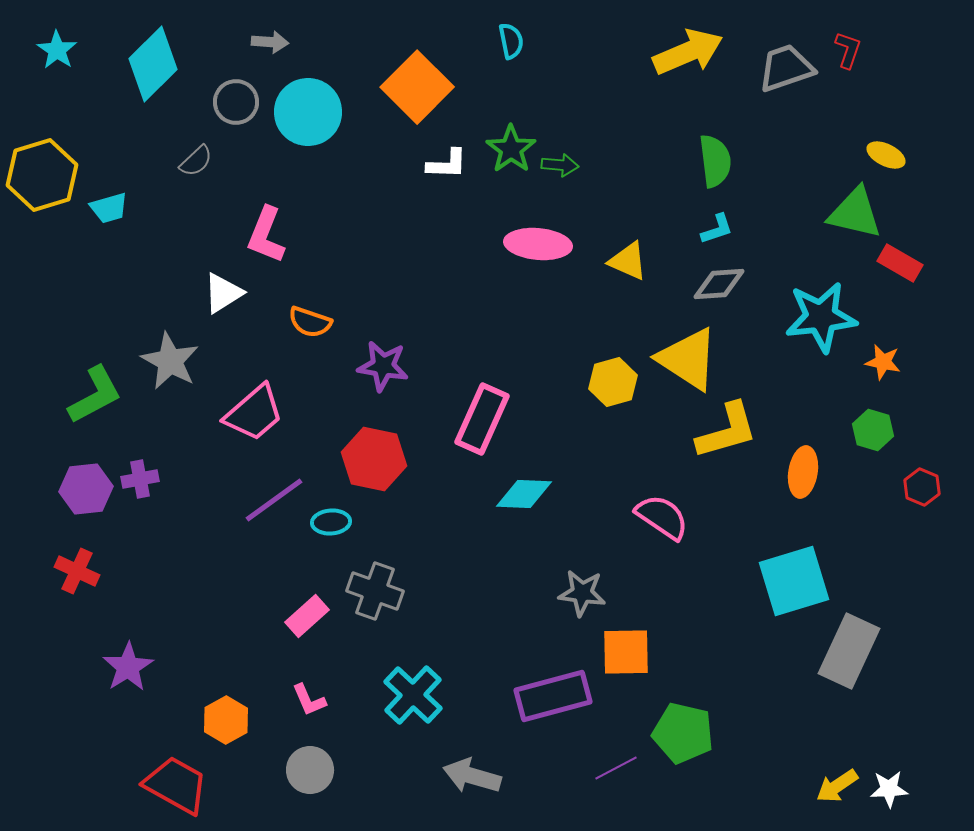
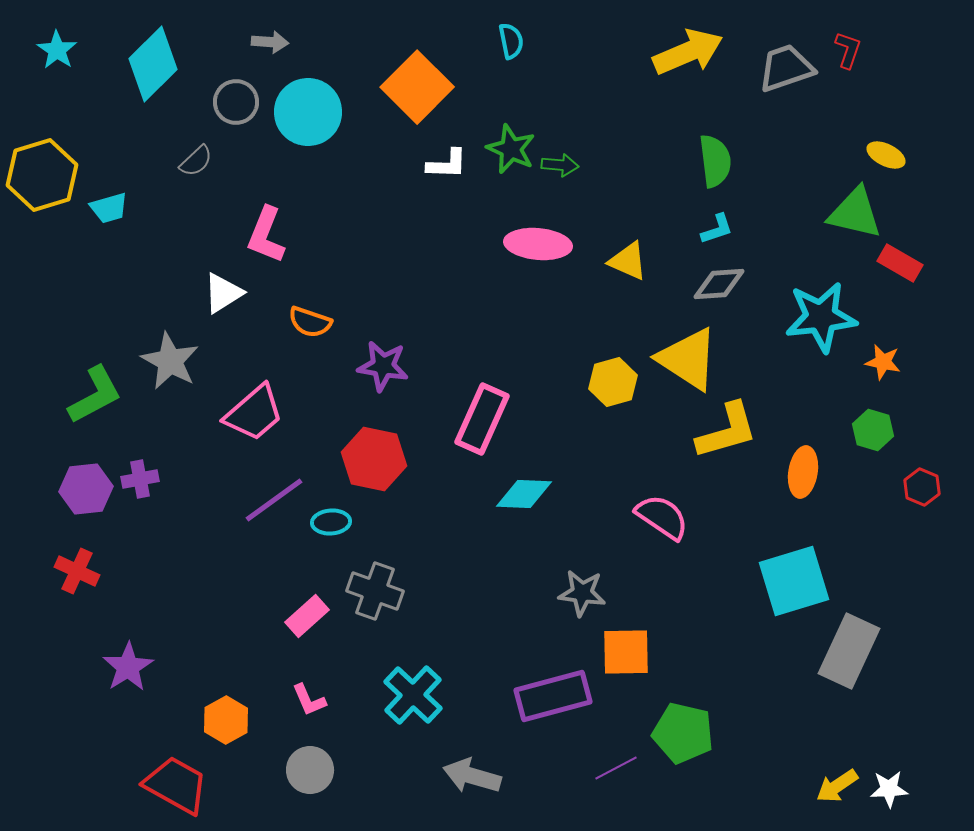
green star at (511, 149): rotated 12 degrees counterclockwise
